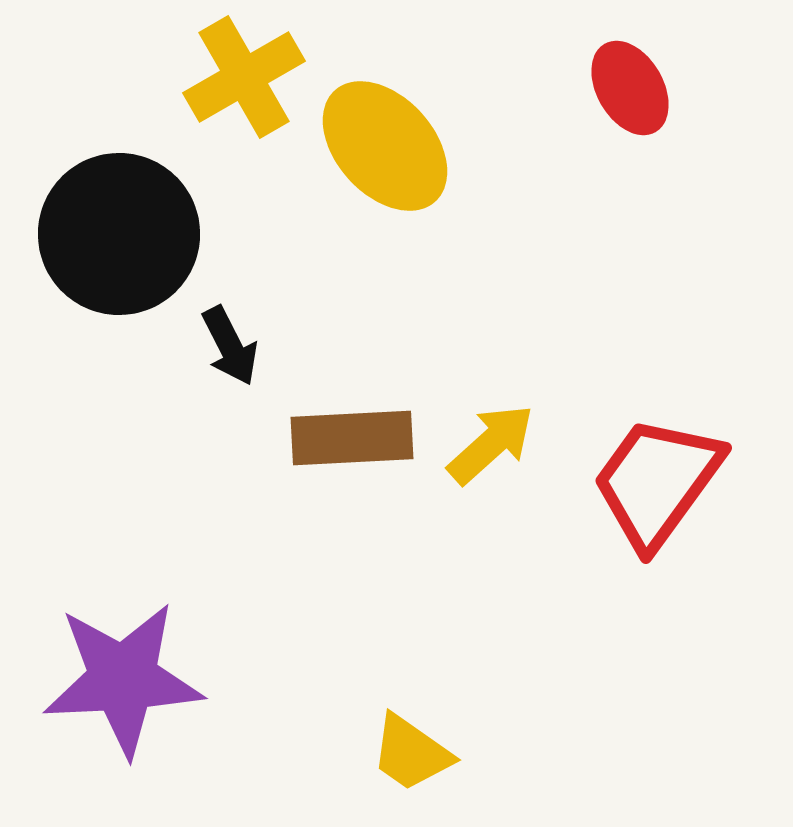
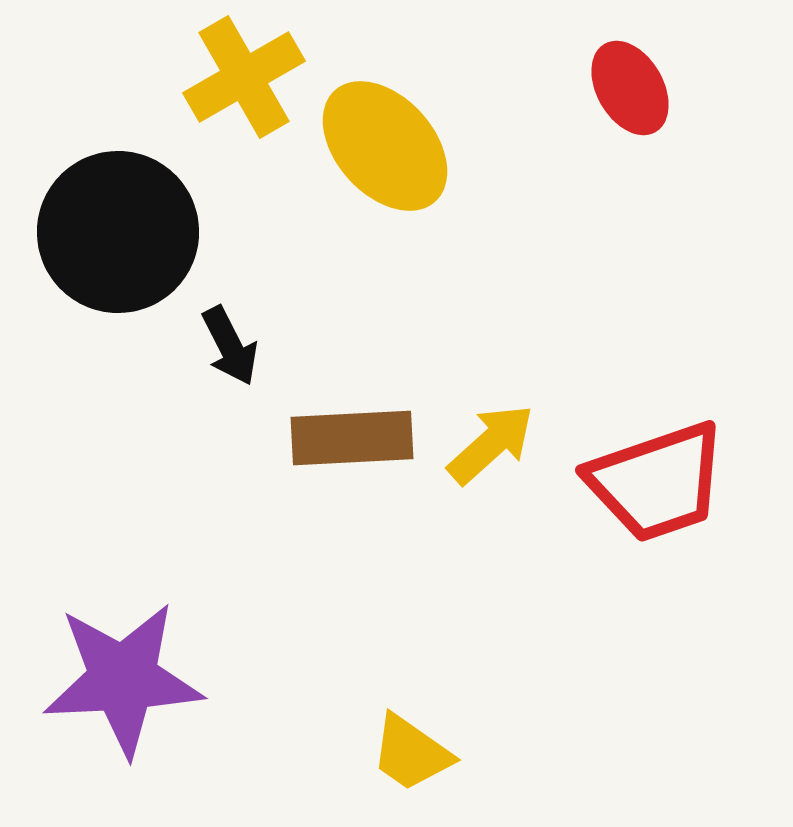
black circle: moved 1 px left, 2 px up
red trapezoid: rotated 145 degrees counterclockwise
